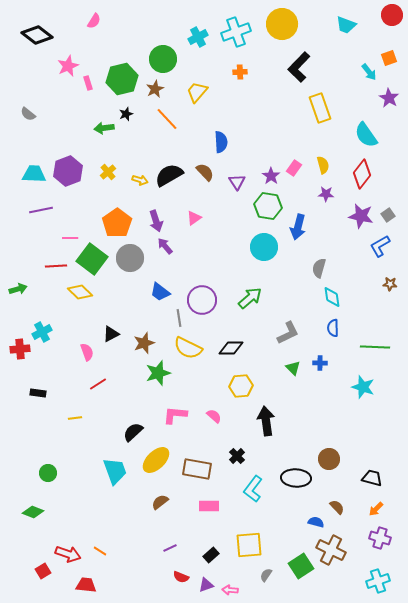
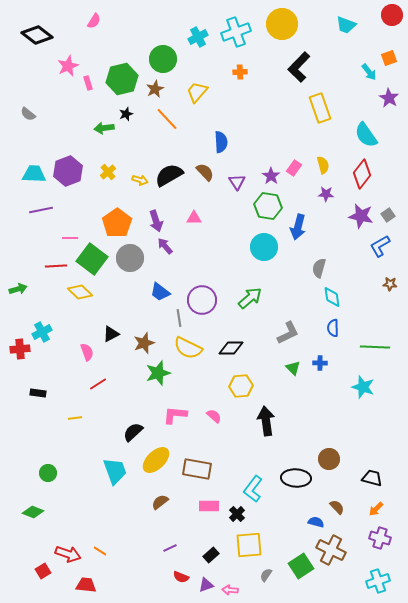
pink triangle at (194, 218): rotated 35 degrees clockwise
black cross at (237, 456): moved 58 px down
